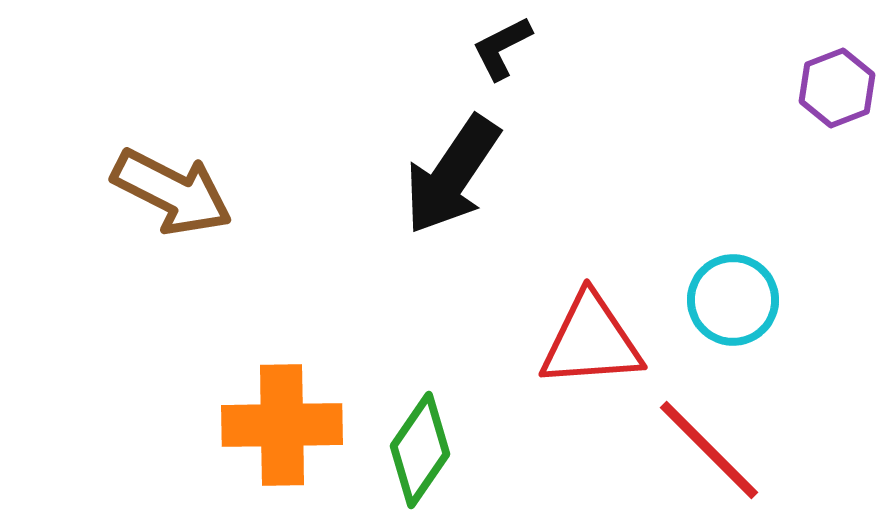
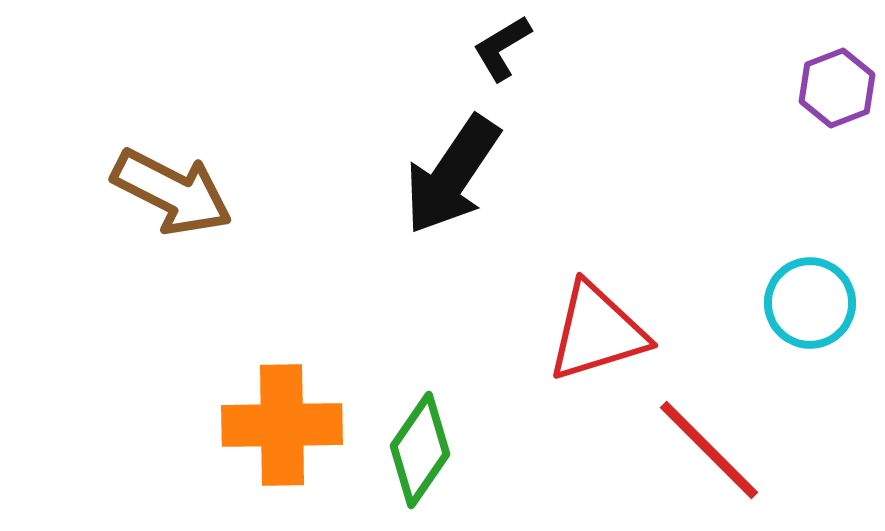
black L-shape: rotated 4 degrees counterclockwise
cyan circle: moved 77 px right, 3 px down
red triangle: moved 6 px right, 9 px up; rotated 13 degrees counterclockwise
